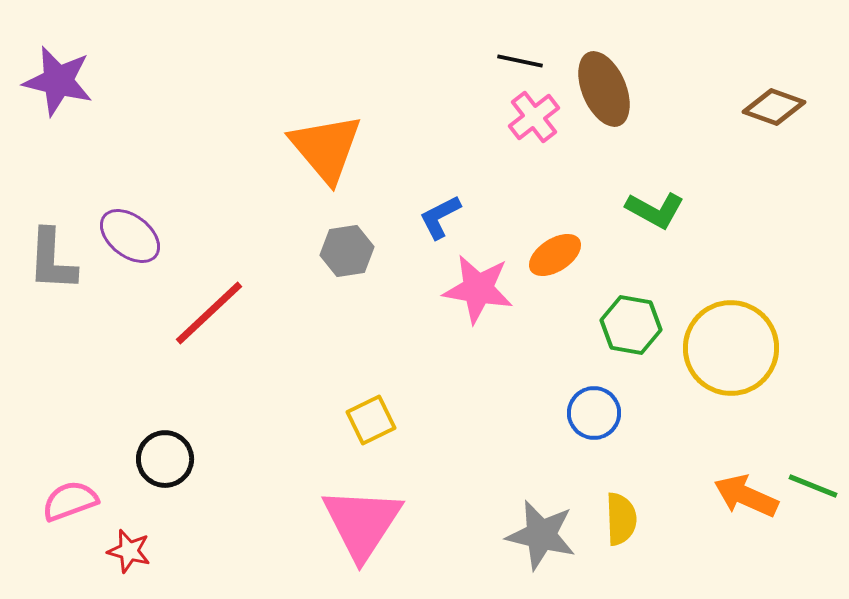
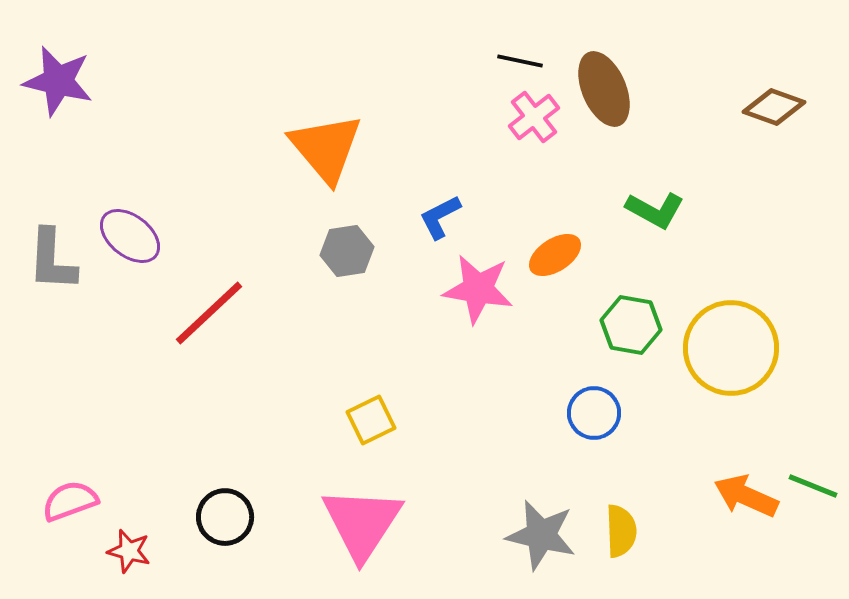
black circle: moved 60 px right, 58 px down
yellow semicircle: moved 12 px down
